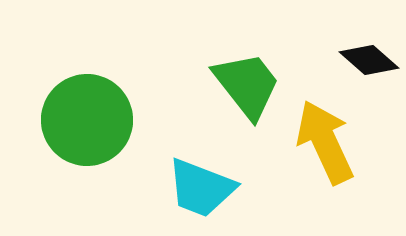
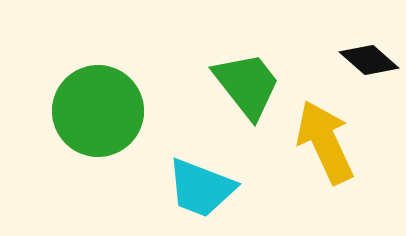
green circle: moved 11 px right, 9 px up
